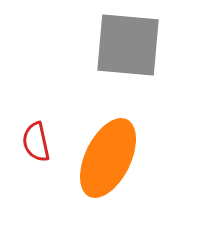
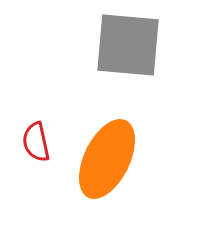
orange ellipse: moved 1 px left, 1 px down
